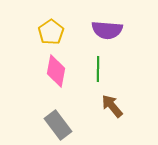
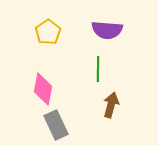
yellow pentagon: moved 3 px left
pink diamond: moved 13 px left, 18 px down
brown arrow: moved 1 px left, 1 px up; rotated 55 degrees clockwise
gray rectangle: moved 2 px left; rotated 12 degrees clockwise
